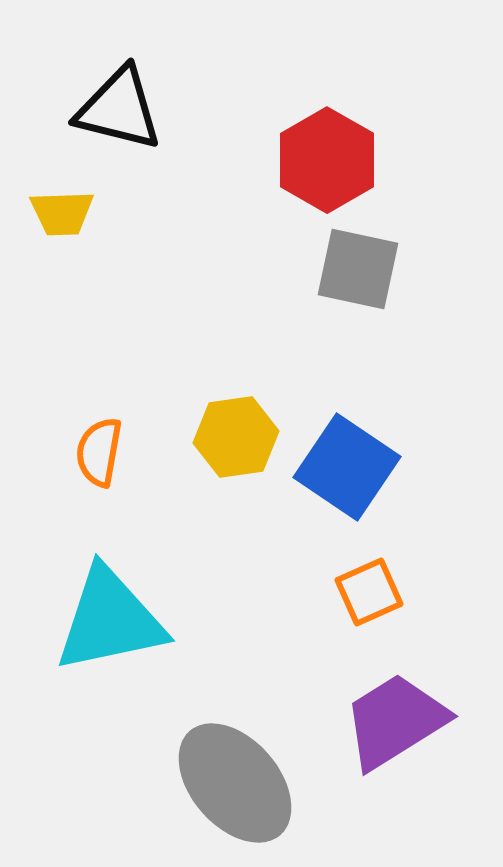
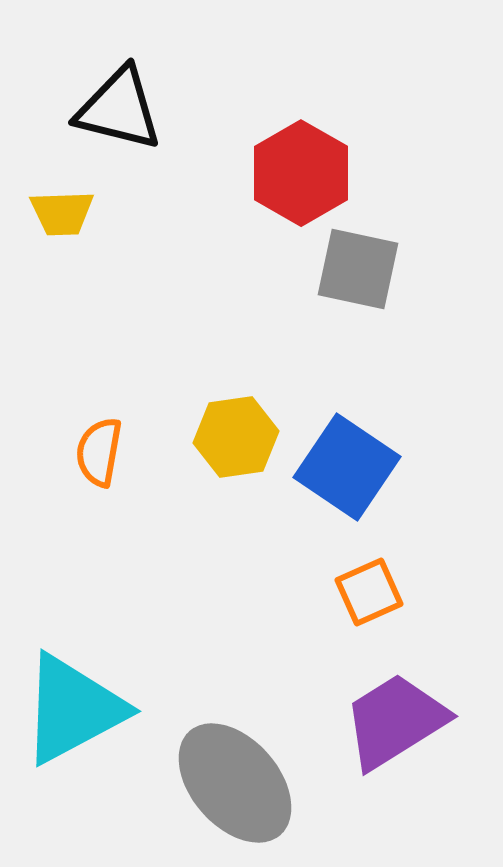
red hexagon: moved 26 px left, 13 px down
cyan triangle: moved 37 px left, 89 px down; rotated 16 degrees counterclockwise
